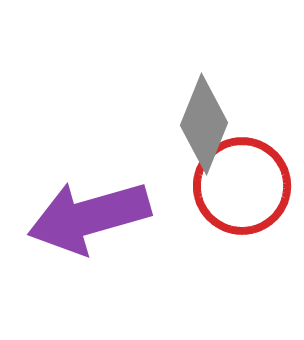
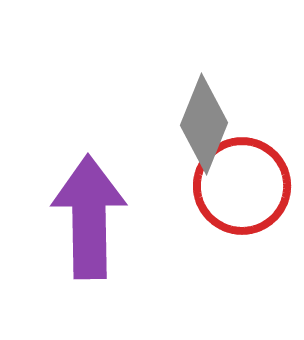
purple arrow: rotated 105 degrees clockwise
